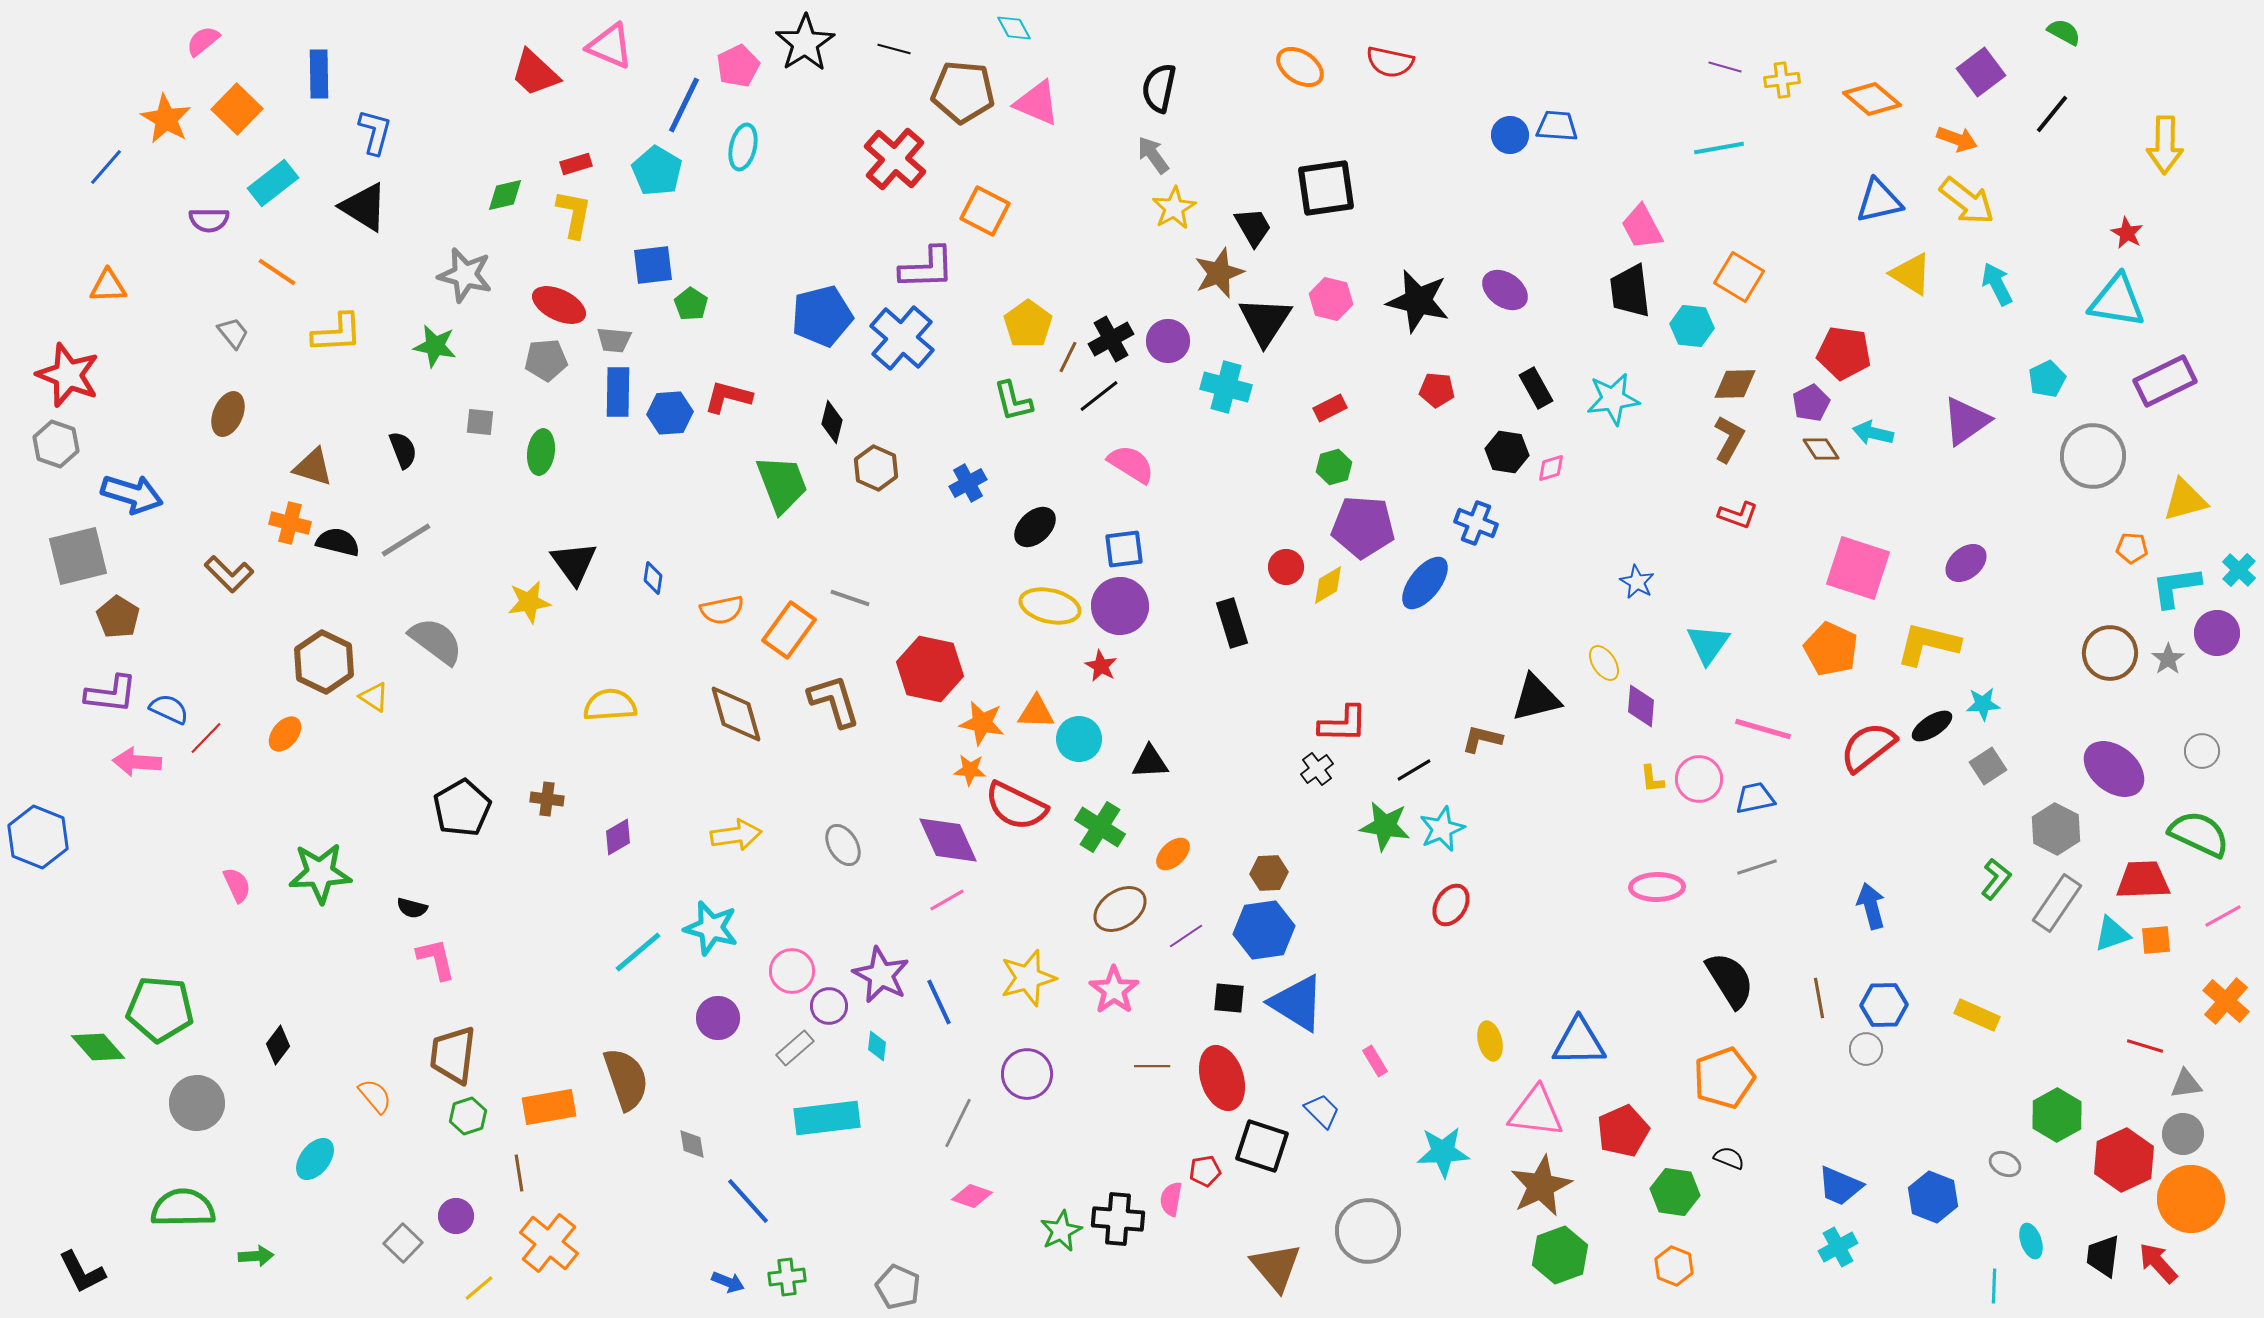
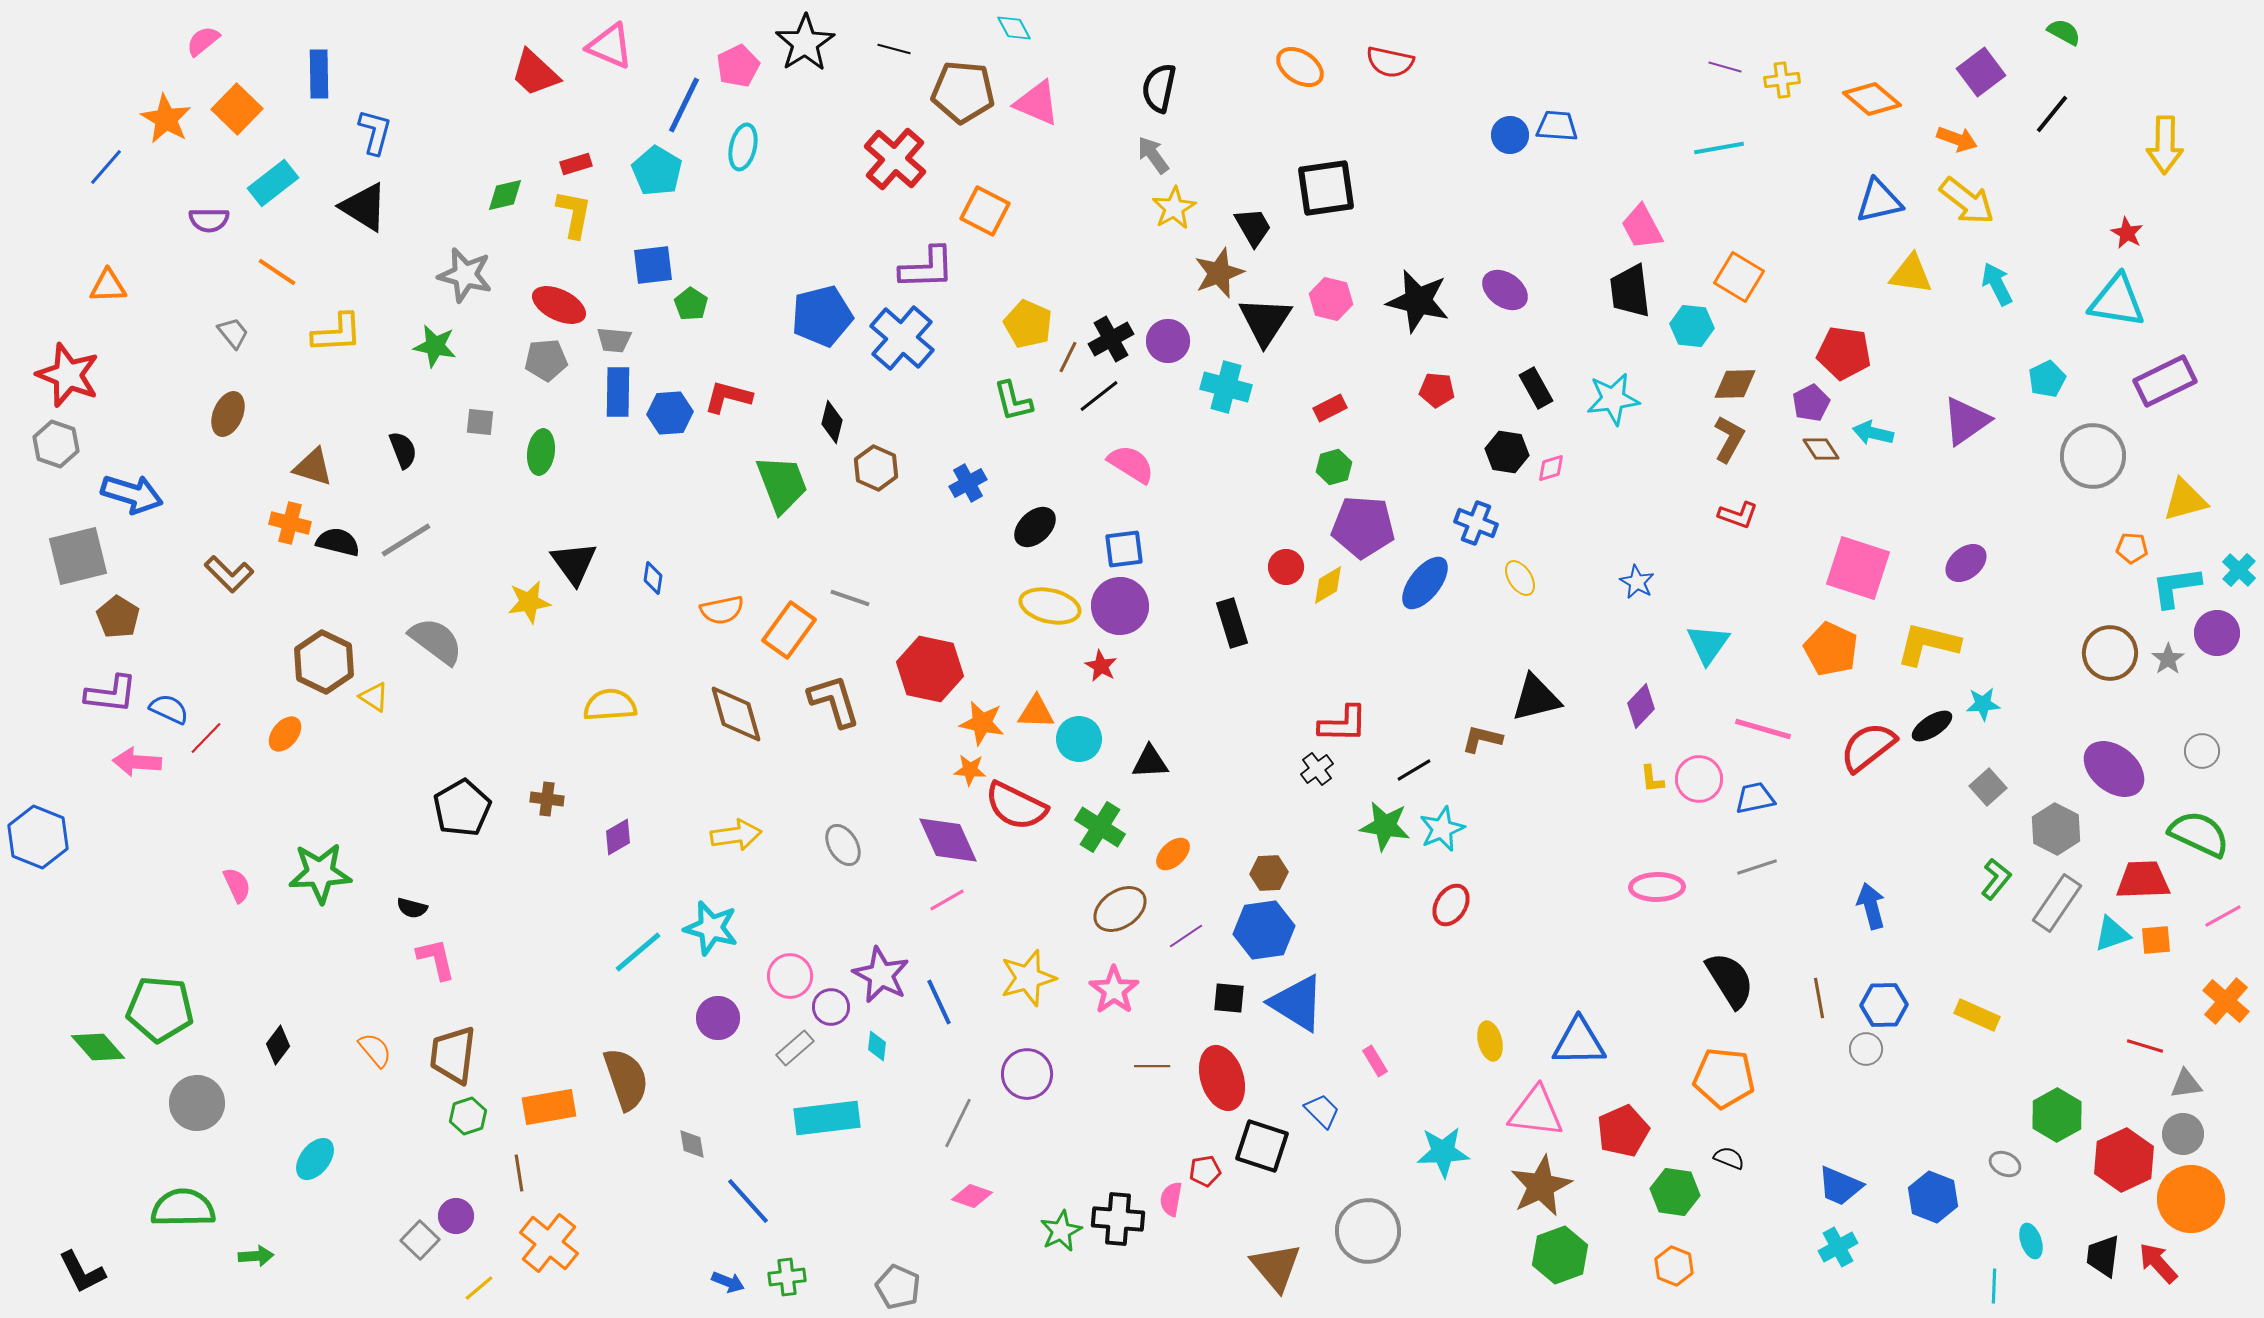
yellow triangle at (1911, 274): rotated 24 degrees counterclockwise
yellow pentagon at (1028, 324): rotated 12 degrees counterclockwise
yellow ellipse at (1604, 663): moved 84 px left, 85 px up
purple diamond at (1641, 706): rotated 39 degrees clockwise
gray square at (1988, 766): moved 21 px down; rotated 9 degrees counterclockwise
pink circle at (792, 971): moved 2 px left, 5 px down
purple circle at (829, 1006): moved 2 px right, 1 px down
orange pentagon at (1724, 1078): rotated 26 degrees clockwise
orange semicircle at (375, 1096): moved 46 px up
gray square at (403, 1243): moved 17 px right, 3 px up
